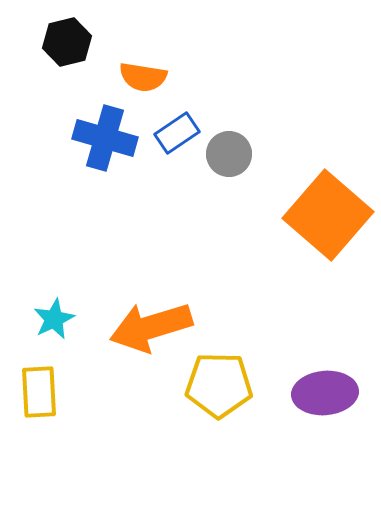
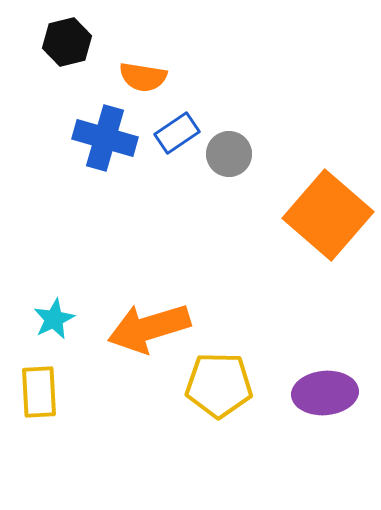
orange arrow: moved 2 px left, 1 px down
